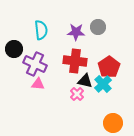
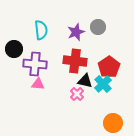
purple star: rotated 24 degrees counterclockwise
purple cross: rotated 20 degrees counterclockwise
